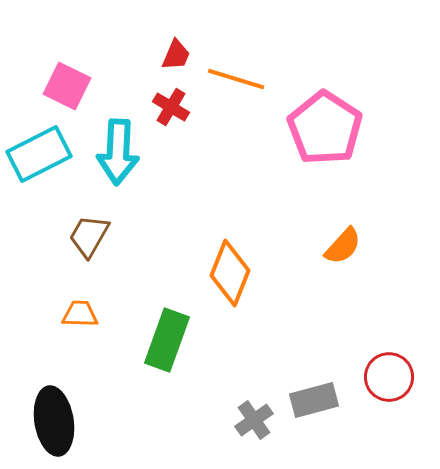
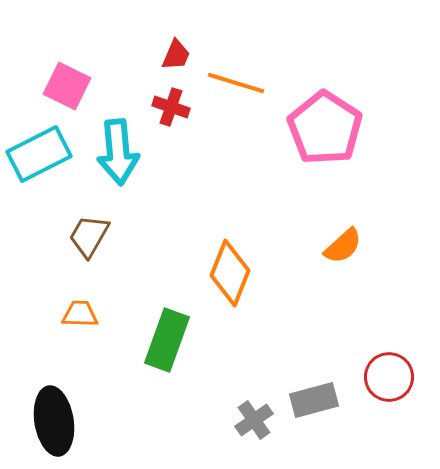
orange line: moved 4 px down
red cross: rotated 12 degrees counterclockwise
cyan arrow: rotated 8 degrees counterclockwise
orange semicircle: rotated 6 degrees clockwise
